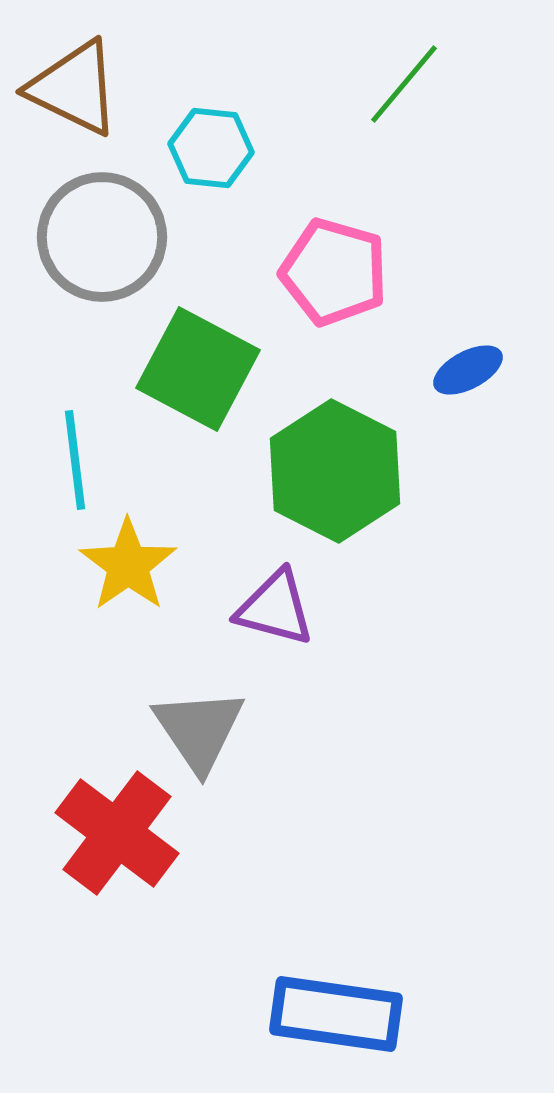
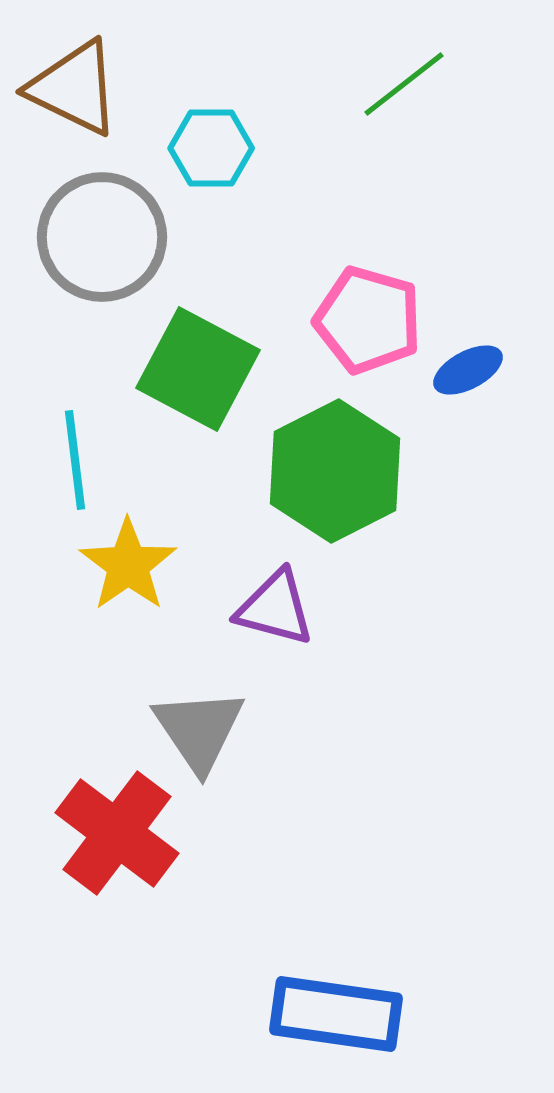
green line: rotated 12 degrees clockwise
cyan hexagon: rotated 6 degrees counterclockwise
pink pentagon: moved 34 px right, 48 px down
green hexagon: rotated 6 degrees clockwise
